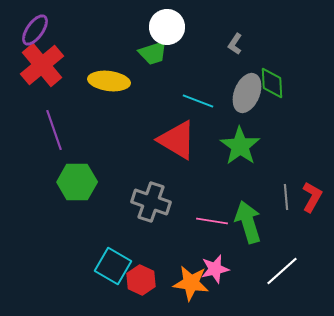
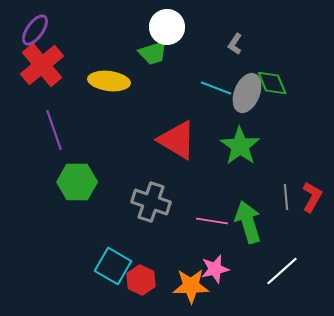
green diamond: rotated 20 degrees counterclockwise
cyan line: moved 18 px right, 13 px up
orange star: moved 3 px down; rotated 9 degrees counterclockwise
